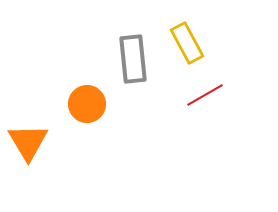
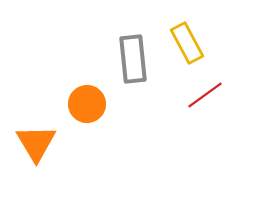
red line: rotated 6 degrees counterclockwise
orange triangle: moved 8 px right, 1 px down
